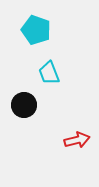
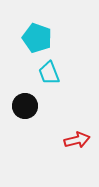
cyan pentagon: moved 1 px right, 8 px down
black circle: moved 1 px right, 1 px down
